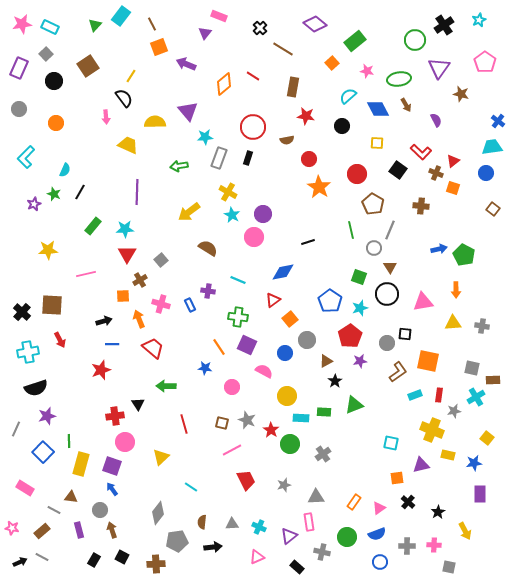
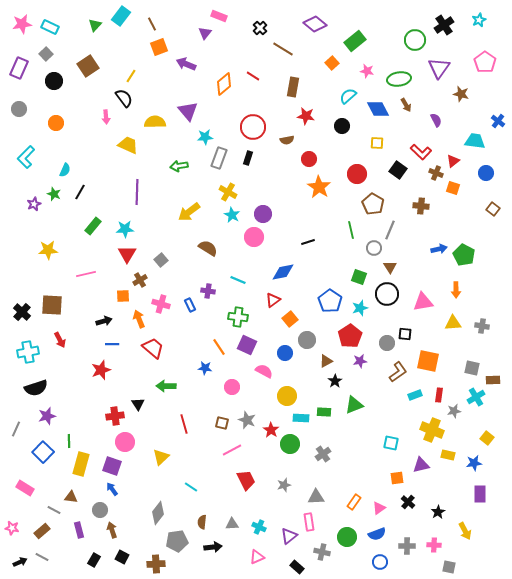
cyan trapezoid at (492, 147): moved 17 px left, 6 px up; rotated 15 degrees clockwise
